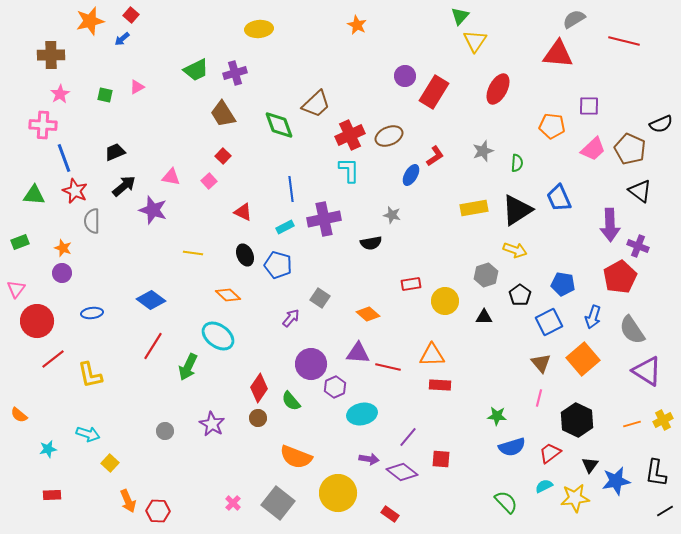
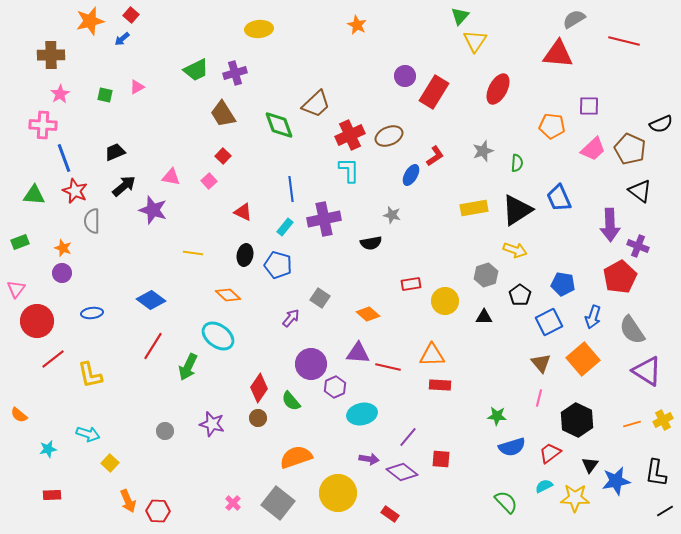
cyan rectangle at (285, 227): rotated 24 degrees counterclockwise
black ellipse at (245, 255): rotated 35 degrees clockwise
purple star at (212, 424): rotated 15 degrees counterclockwise
orange semicircle at (296, 457): rotated 140 degrees clockwise
yellow star at (575, 498): rotated 8 degrees clockwise
